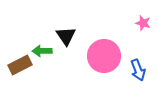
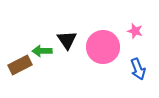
pink star: moved 8 px left, 8 px down
black triangle: moved 1 px right, 4 px down
pink circle: moved 1 px left, 9 px up
blue arrow: moved 1 px up
